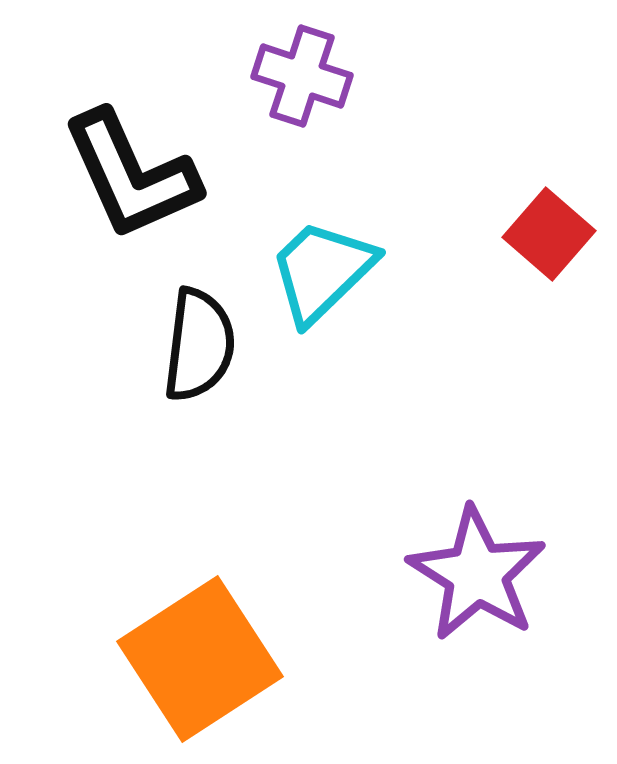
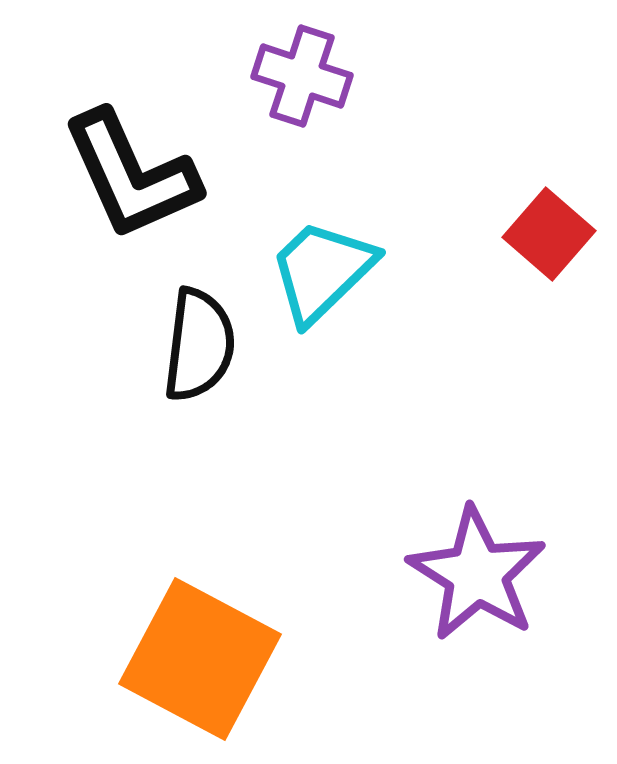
orange square: rotated 29 degrees counterclockwise
